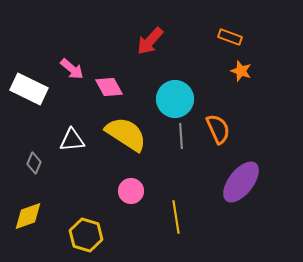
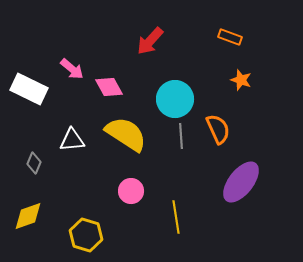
orange star: moved 9 px down
